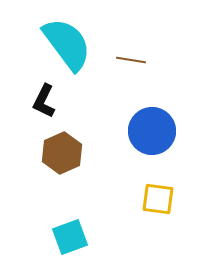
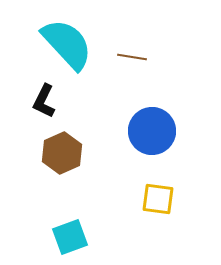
cyan semicircle: rotated 6 degrees counterclockwise
brown line: moved 1 px right, 3 px up
